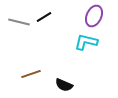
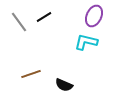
gray line: rotated 40 degrees clockwise
